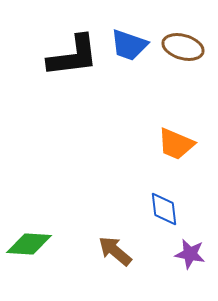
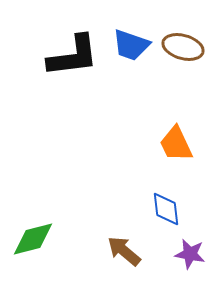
blue trapezoid: moved 2 px right
orange trapezoid: rotated 42 degrees clockwise
blue diamond: moved 2 px right
green diamond: moved 4 px right, 5 px up; rotated 18 degrees counterclockwise
brown arrow: moved 9 px right
